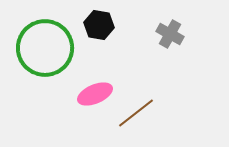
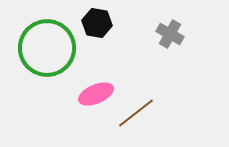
black hexagon: moved 2 px left, 2 px up
green circle: moved 2 px right
pink ellipse: moved 1 px right
